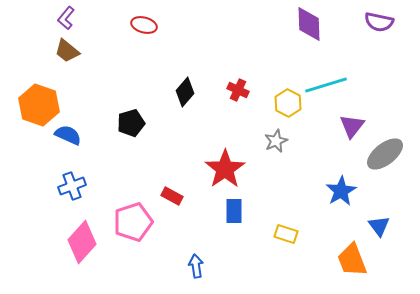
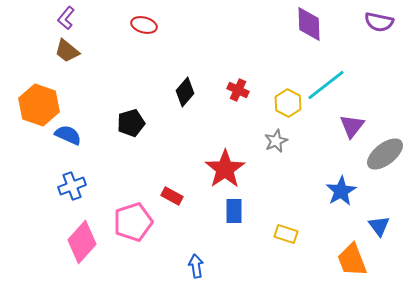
cyan line: rotated 21 degrees counterclockwise
